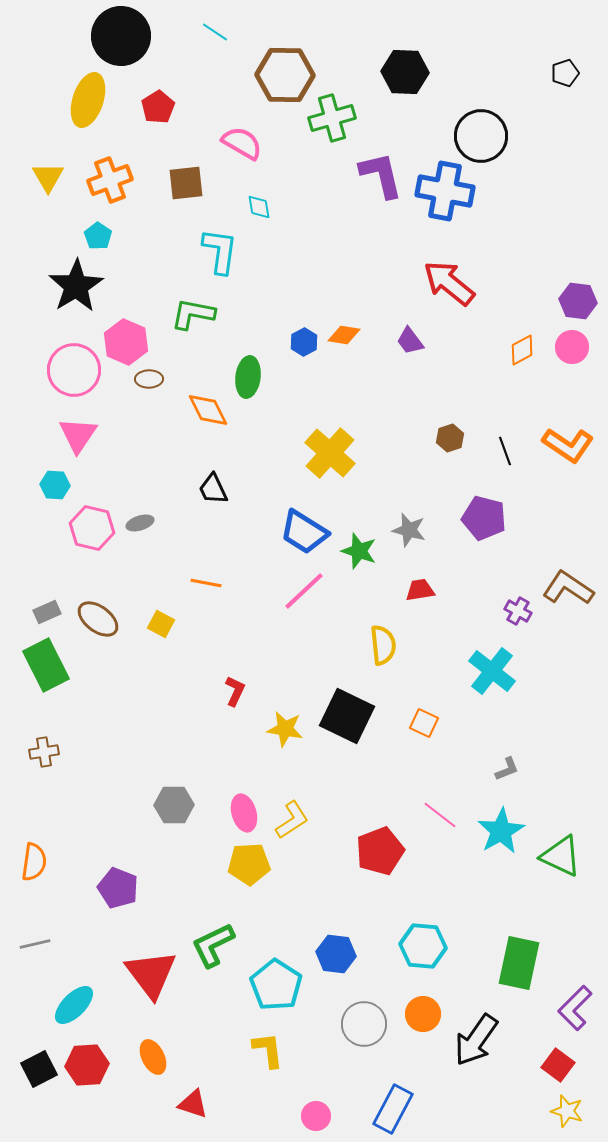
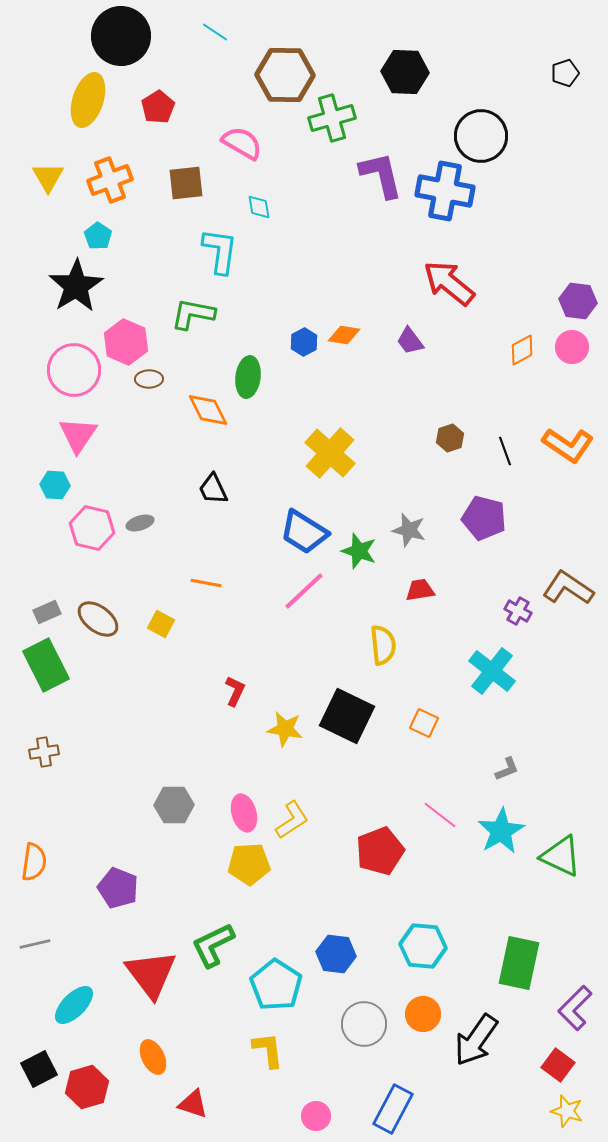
red hexagon at (87, 1065): moved 22 px down; rotated 12 degrees counterclockwise
